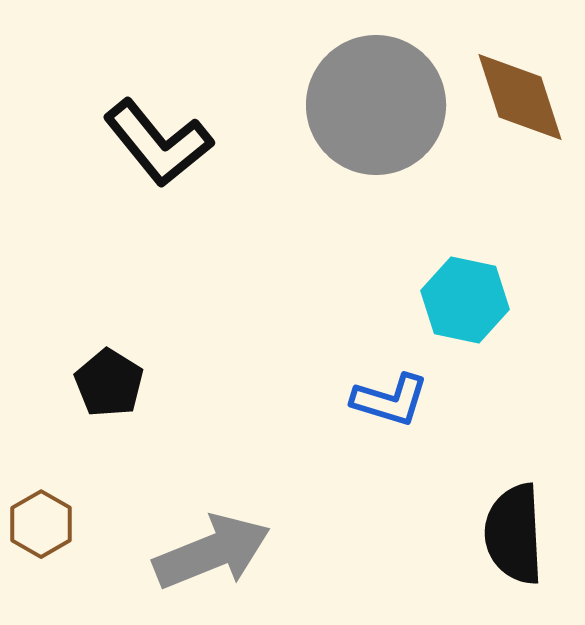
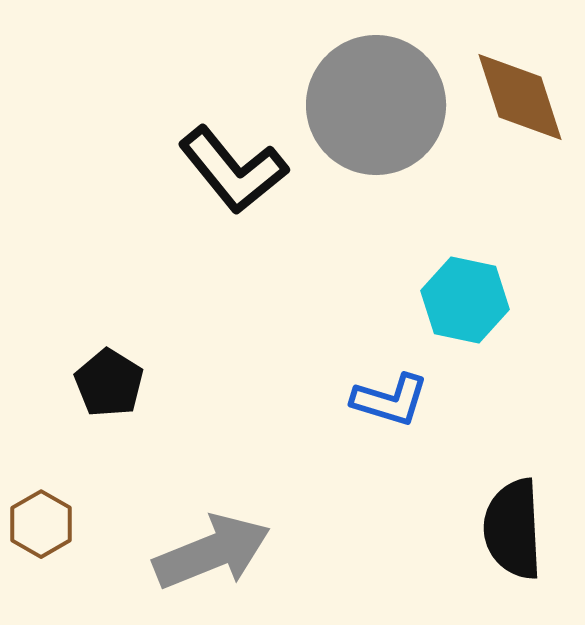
black L-shape: moved 75 px right, 27 px down
black semicircle: moved 1 px left, 5 px up
